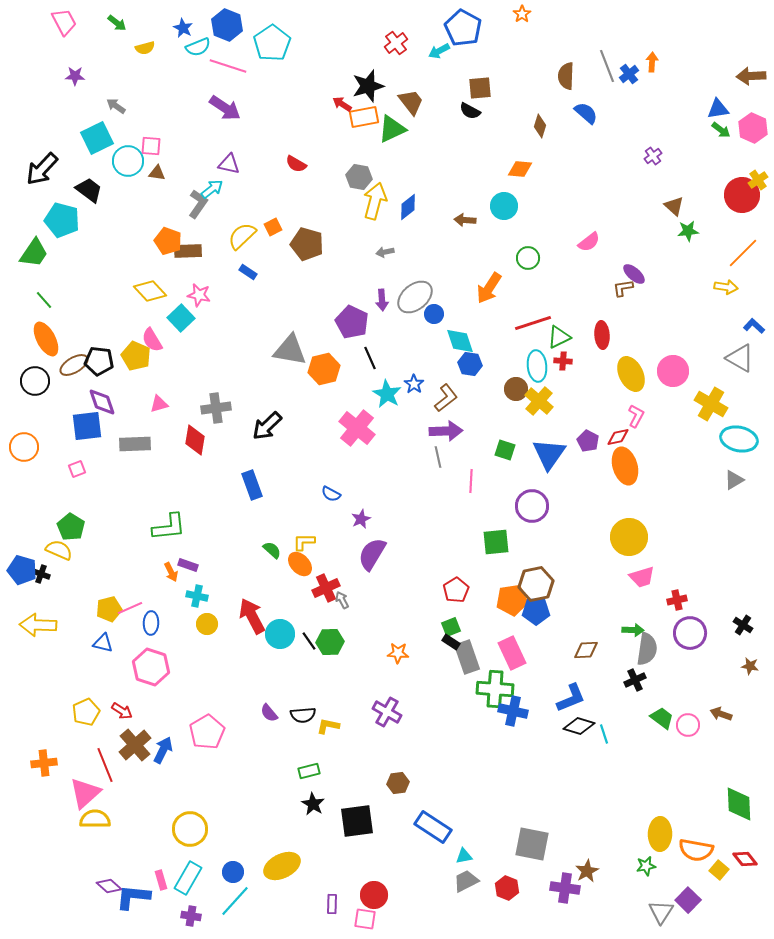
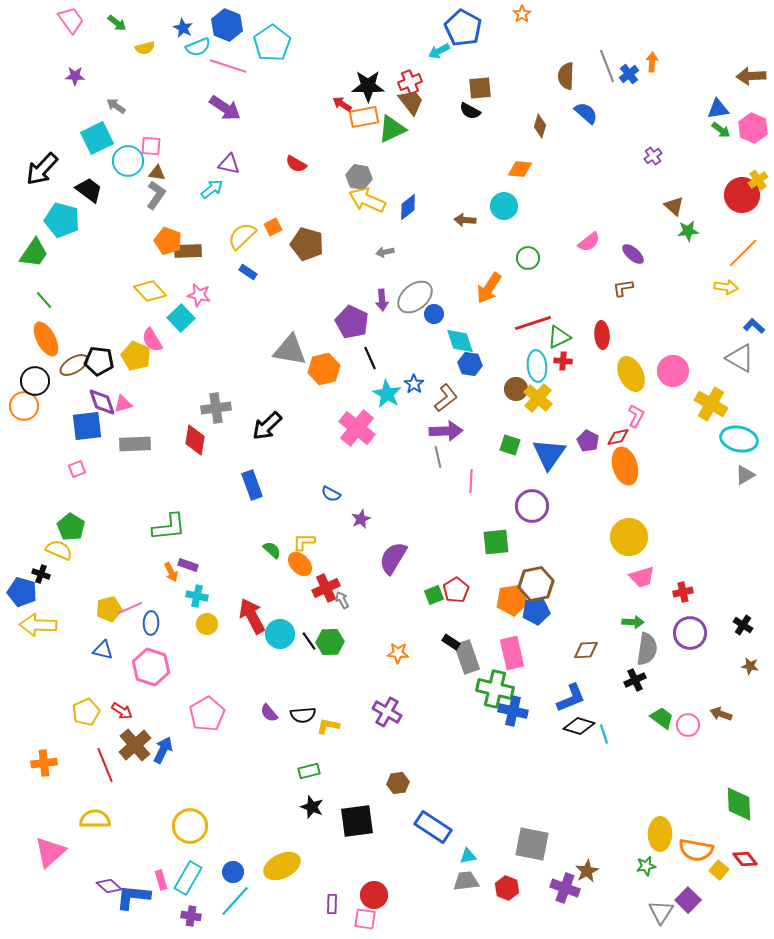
pink trapezoid at (64, 22): moved 7 px right, 2 px up; rotated 8 degrees counterclockwise
red cross at (396, 43): moved 14 px right, 39 px down; rotated 15 degrees clockwise
black star at (368, 86): rotated 16 degrees clockwise
yellow arrow at (375, 201): moved 8 px left, 1 px up; rotated 81 degrees counterclockwise
gray L-shape at (198, 204): moved 42 px left, 9 px up
purple ellipse at (634, 274): moved 1 px left, 20 px up
yellow cross at (539, 401): moved 1 px left, 3 px up
pink triangle at (159, 404): moved 36 px left
orange circle at (24, 447): moved 41 px up
green square at (505, 450): moved 5 px right, 5 px up
gray triangle at (734, 480): moved 11 px right, 5 px up
purple semicircle at (372, 554): moved 21 px right, 4 px down
blue pentagon at (22, 570): moved 22 px down
red cross at (677, 600): moved 6 px right, 8 px up
blue pentagon at (536, 611): rotated 8 degrees counterclockwise
green square at (451, 627): moved 17 px left, 32 px up
green arrow at (633, 630): moved 8 px up
blue triangle at (103, 643): moved 7 px down
pink rectangle at (512, 653): rotated 12 degrees clockwise
green cross at (495, 689): rotated 9 degrees clockwise
pink pentagon at (207, 732): moved 18 px up
pink triangle at (85, 793): moved 35 px left, 59 px down
black star at (313, 804): moved 1 px left, 3 px down; rotated 10 degrees counterclockwise
yellow circle at (190, 829): moved 3 px up
cyan triangle at (464, 856): moved 4 px right
gray trapezoid at (466, 881): rotated 20 degrees clockwise
purple cross at (565, 888): rotated 12 degrees clockwise
